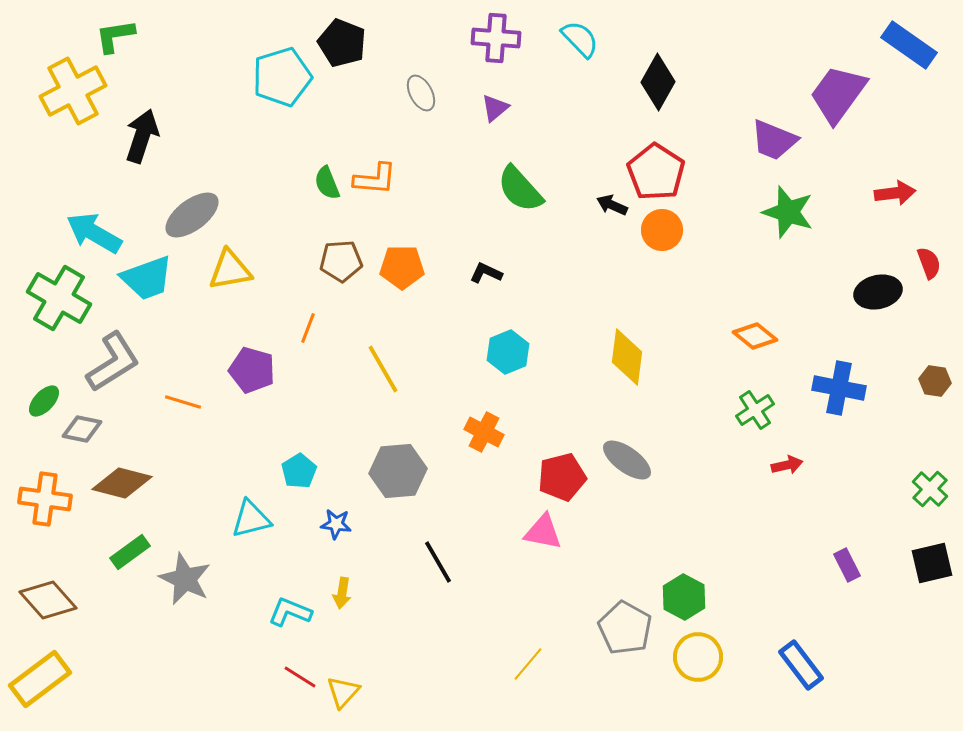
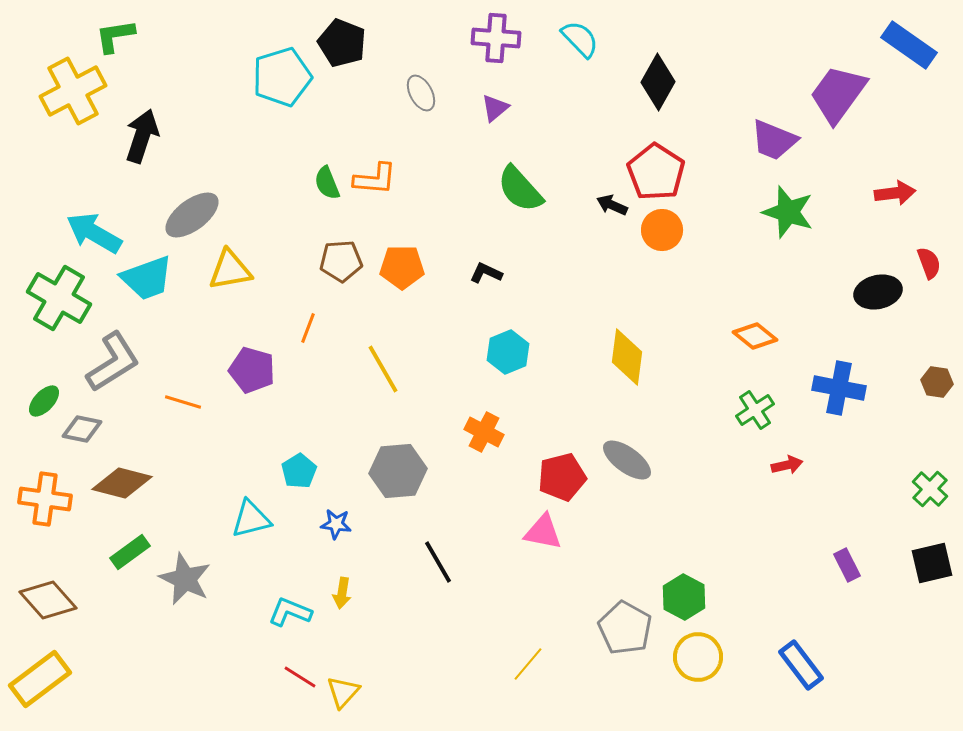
brown hexagon at (935, 381): moved 2 px right, 1 px down
